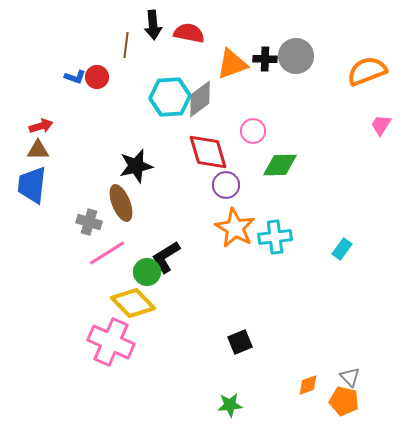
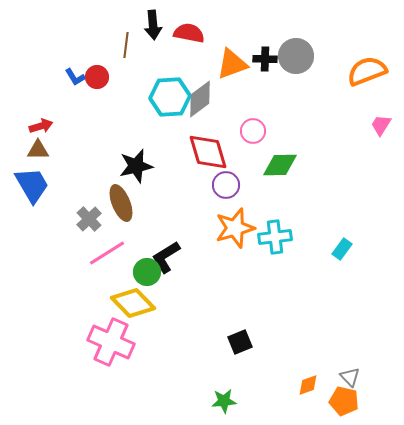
blue L-shape: rotated 40 degrees clockwise
blue trapezoid: rotated 144 degrees clockwise
gray cross: moved 3 px up; rotated 30 degrees clockwise
orange star: rotated 27 degrees clockwise
green star: moved 6 px left, 4 px up
